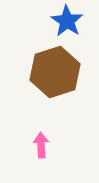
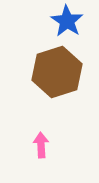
brown hexagon: moved 2 px right
